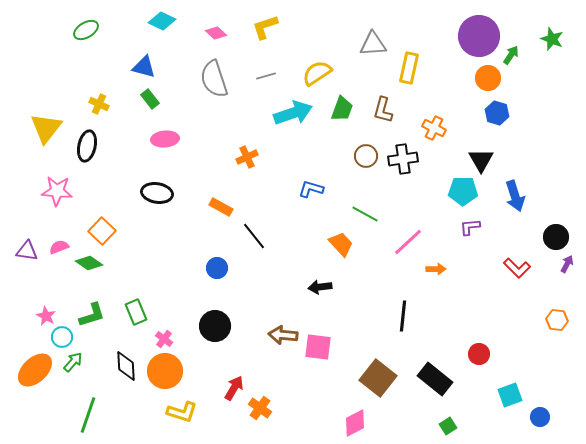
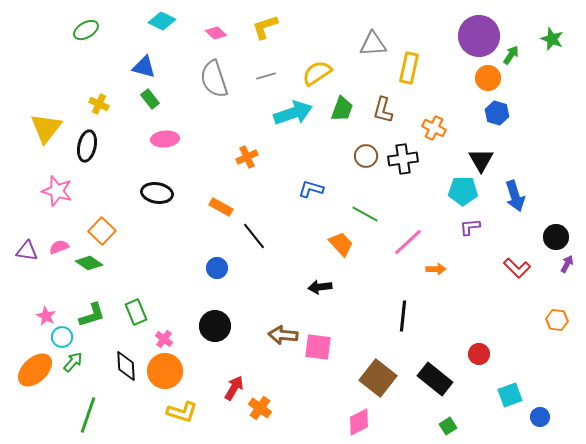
pink star at (57, 191): rotated 12 degrees clockwise
pink diamond at (355, 423): moved 4 px right, 1 px up
